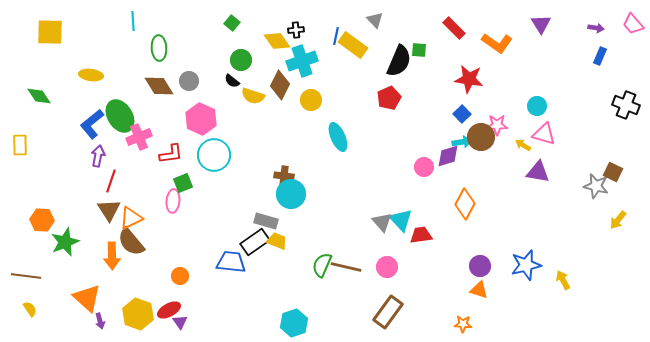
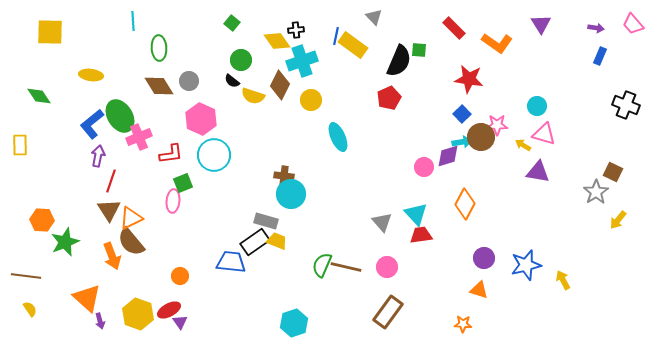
gray triangle at (375, 20): moved 1 px left, 3 px up
gray star at (596, 186): moved 6 px down; rotated 25 degrees clockwise
cyan triangle at (401, 220): moved 15 px right, 6 px up
orange arrow at (112, 256): rotated 20 degrees counterclockwise
purple circle at (480, 266): moved 4 px right, 8 px up
